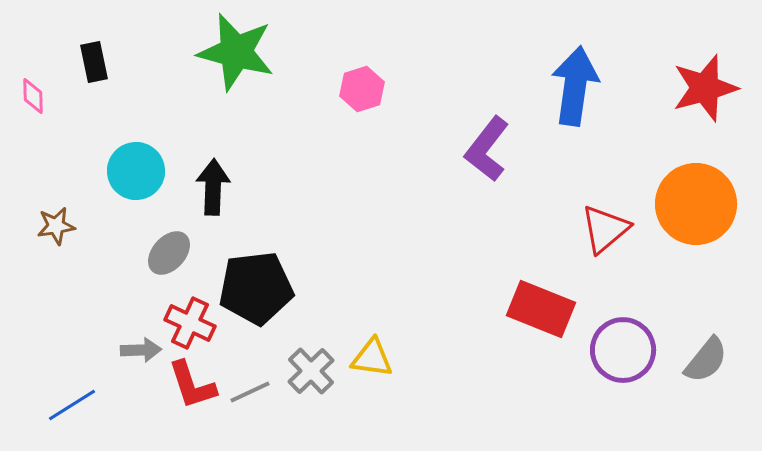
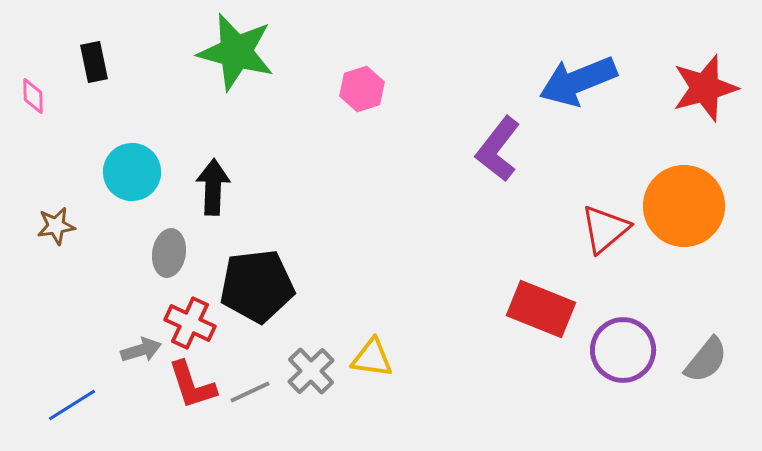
blue arrow: moved 3 px right, 5 px up; rotated 120 degrees counterclockwise
purple L-shape: moved 11 px right
cyan circle: moved 4 px left, 1 px down
orange circle: moved 12 px left, 2 px down
gray ellipse: rotated 33 degrees counterclockwise
black pentagon: moved 1 px right, 2 px up
gray arrow: rotated 15 degrees counterclockwise
